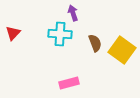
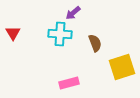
purple arrow: rotated 112 degrees counterclockwise
red triangle: rotated 14 degrees counterclockwise
yellow square: moved 17 px down; rotated 36 degrees clockwise
